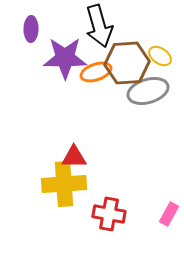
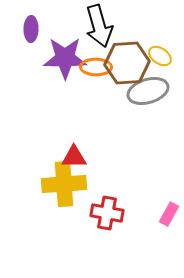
orange ellipse: moved 5 px up; rotated 20 degrees clockwise
red cross: moved 2 px left, 1 px up
